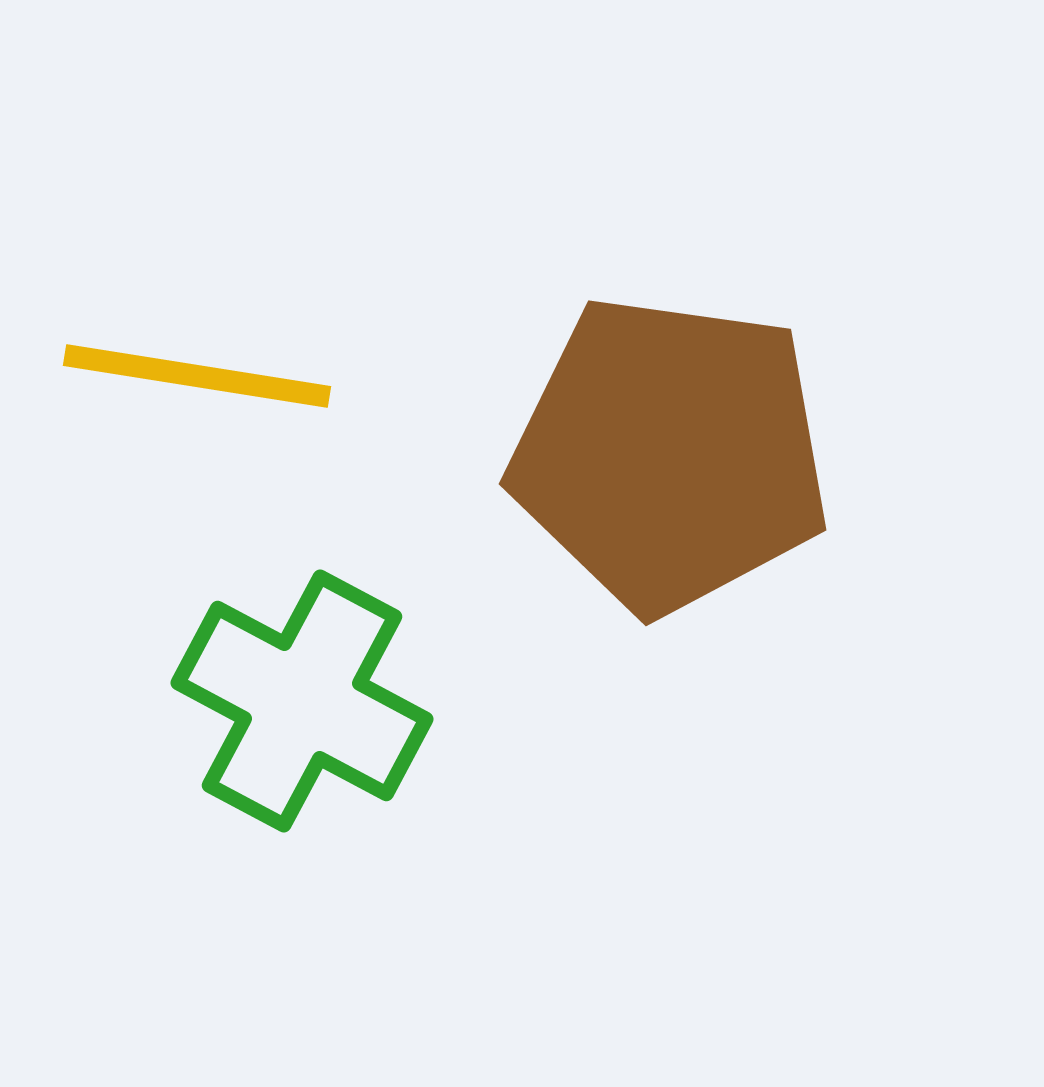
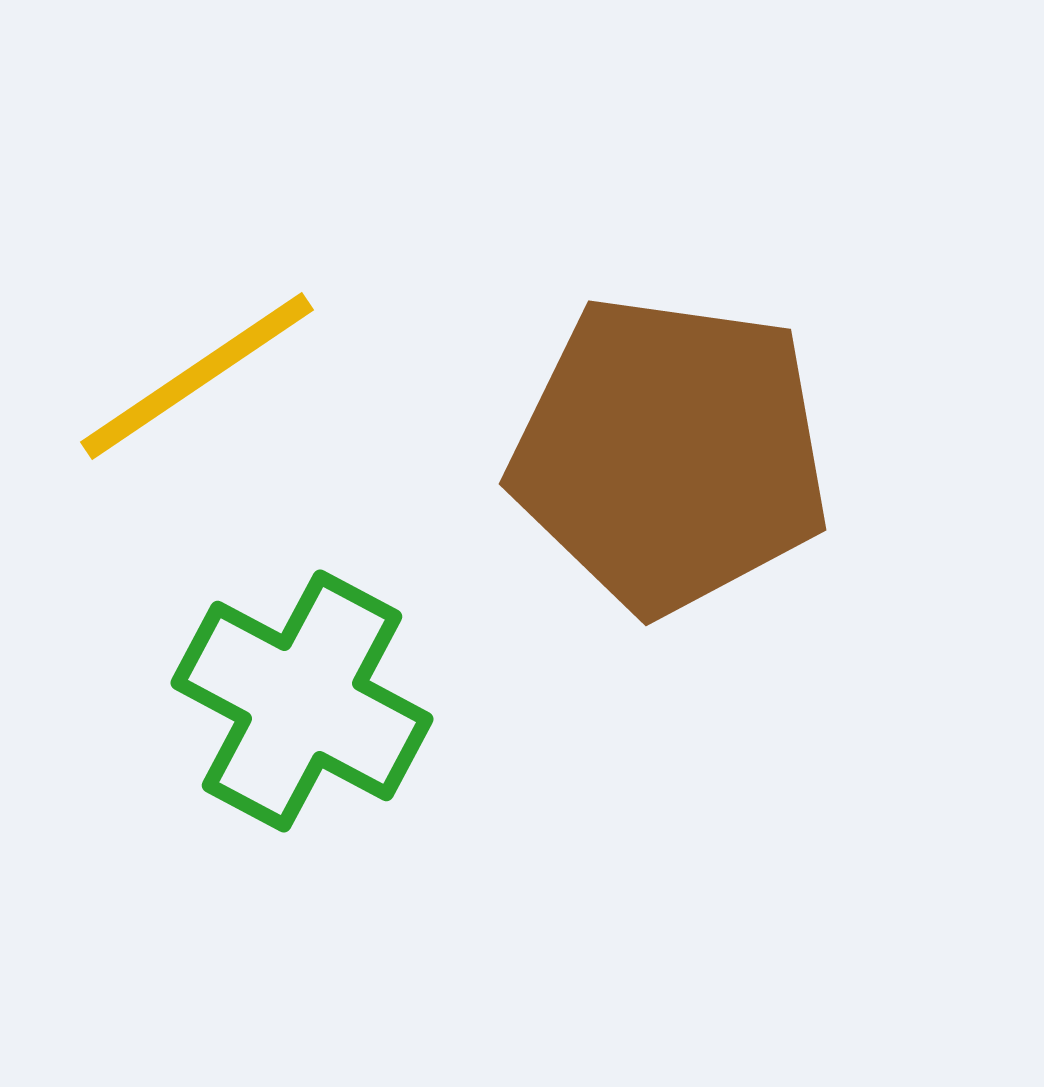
yellow line: rotated 43 degrees counterclockwise
